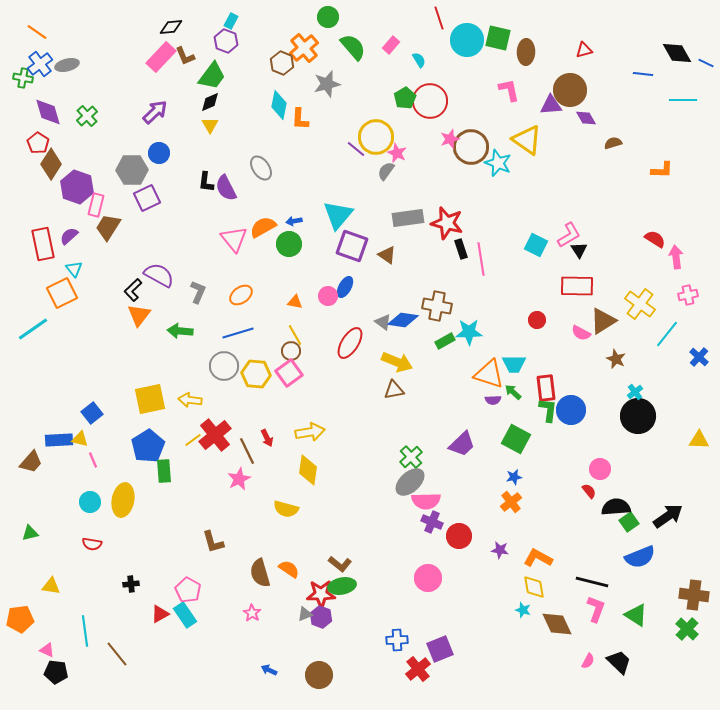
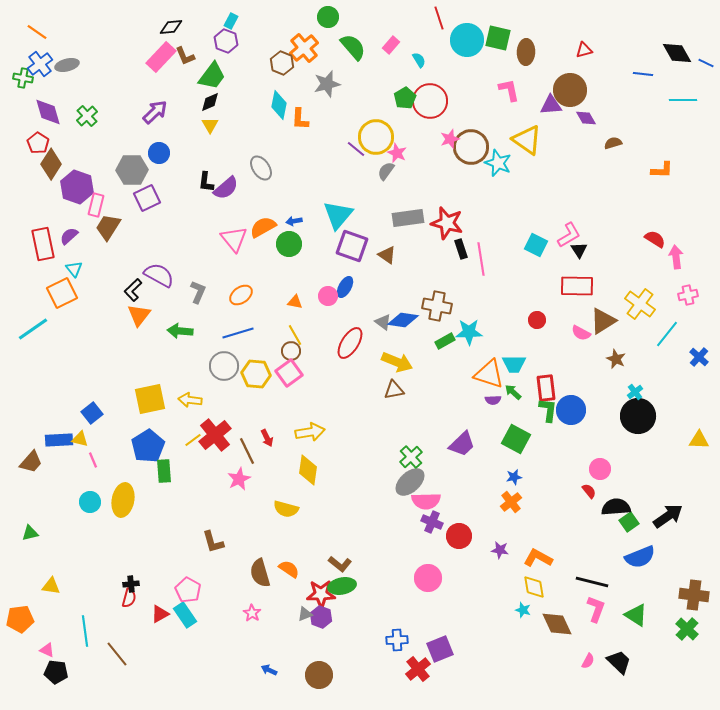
purple semicircle at (226, 188): rotated 104 degrees counterclockwise
red semicircle at (92, 544): moved 37 px right, 54 px down; rotated 84 degrees counterclockwise
